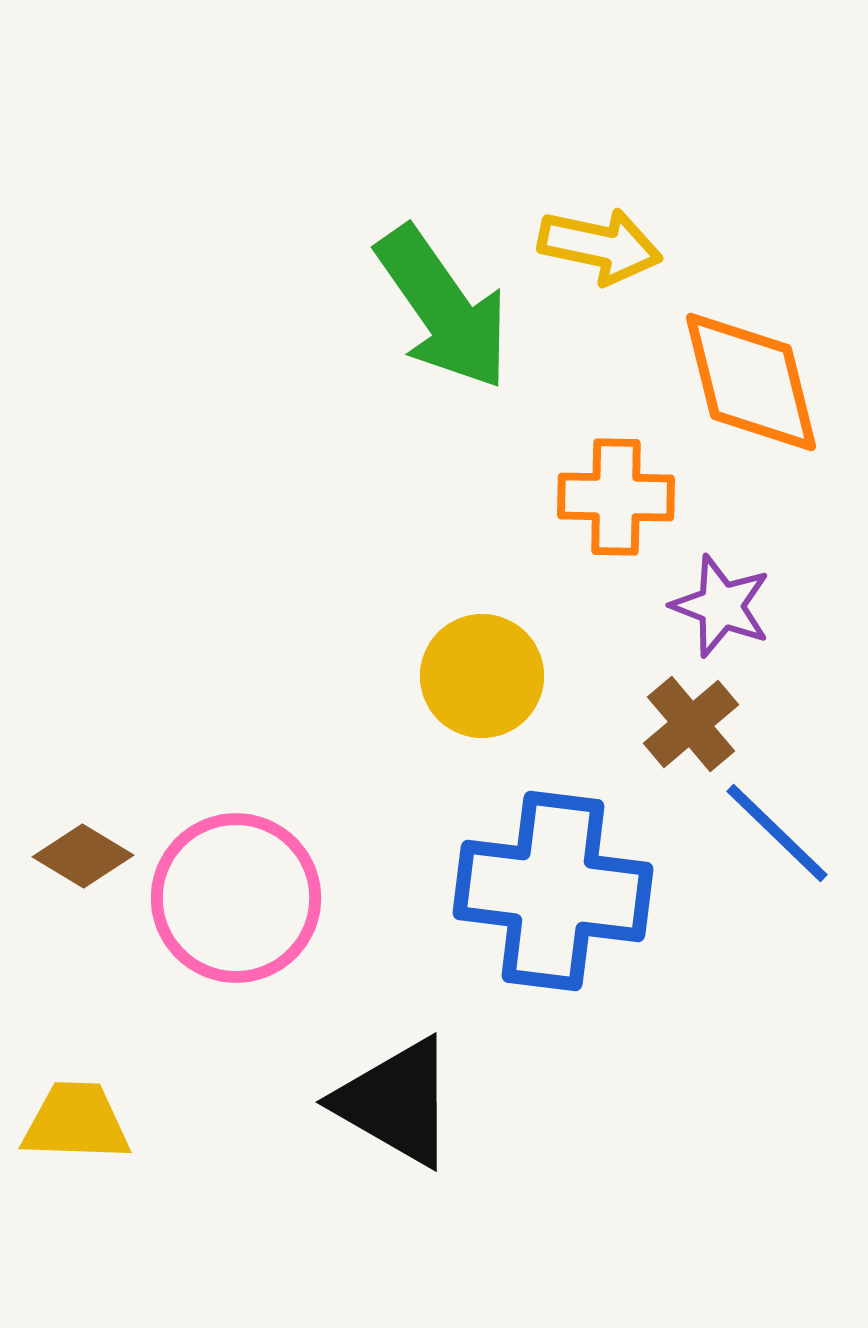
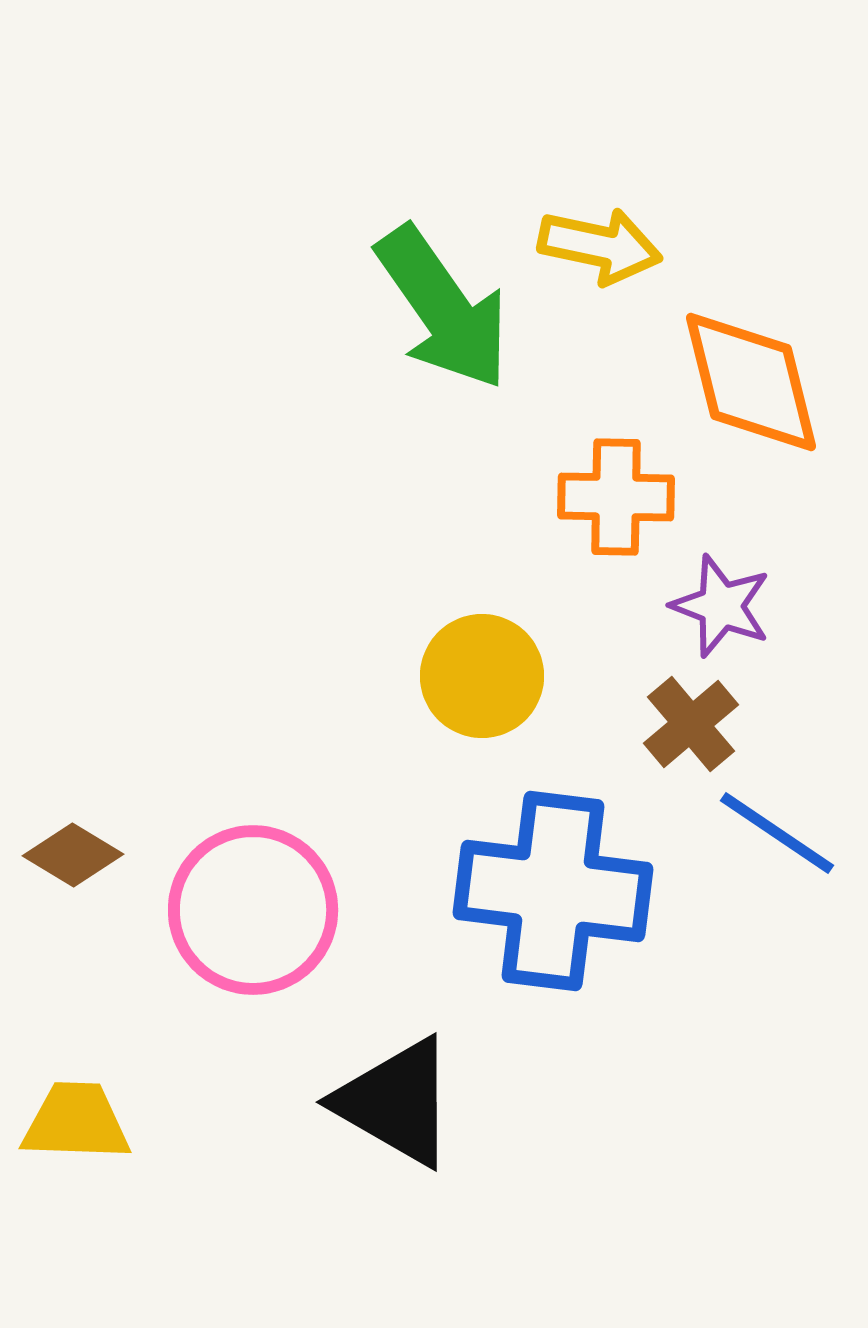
blue line: rotated 10 degrees counterclockwise
brown diamond: moved 10 px left, 1 px up
pink circle: moved 17 px right, 12 px down
